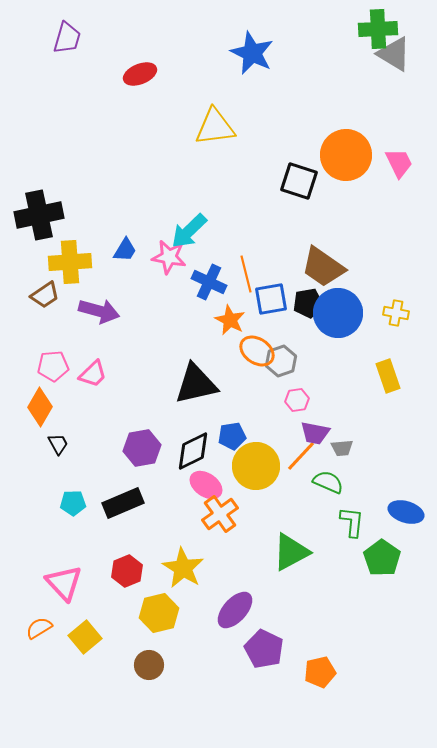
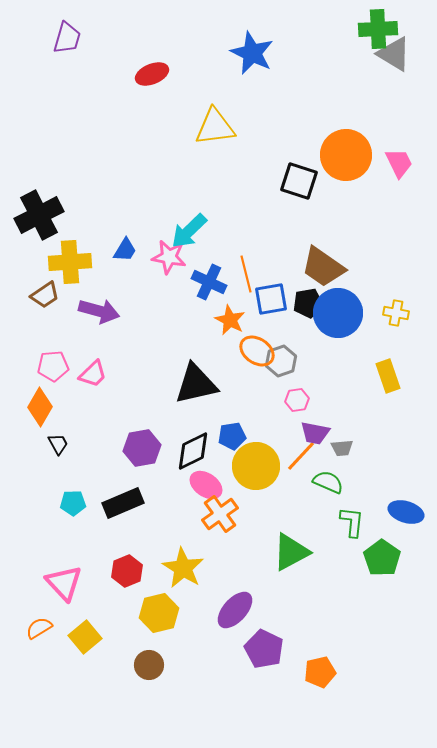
red ellipse at (140, 74): moved 12 px right
black cross at (39, 215): rotated 15 degrees counterclockwise
